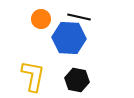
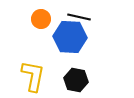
blue hexagon: moved 1 px right, 1 px up
black hexagon: moved 1 px left
